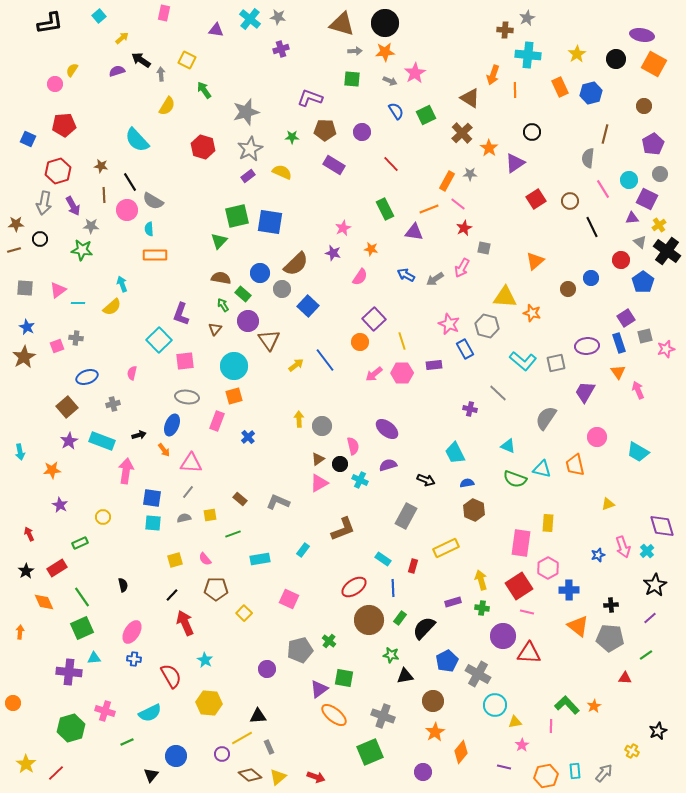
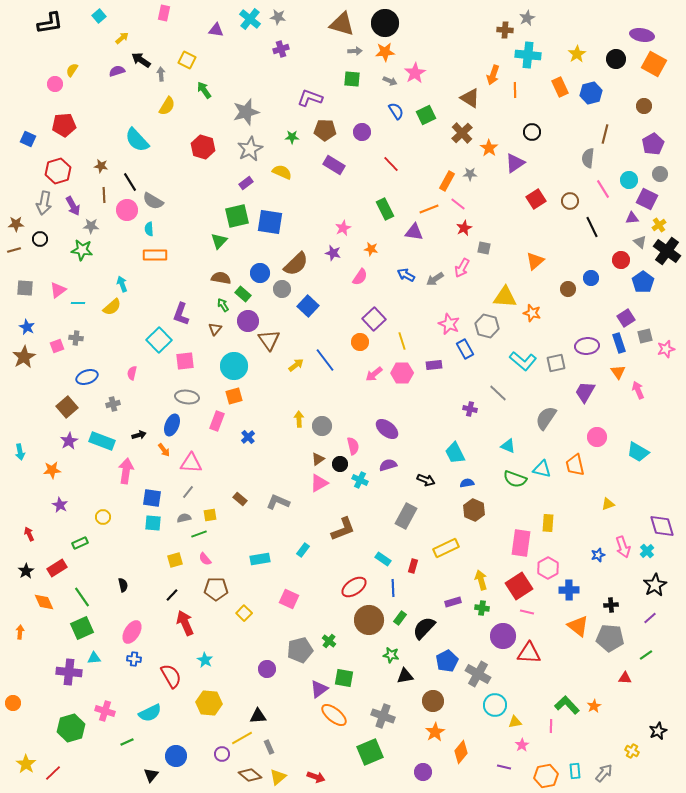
purple rectangle at (248, 176): moved 2 px left, 7 px down
green line at (233, 534): moved 34 px left
red line at (56, 773): moved 3 px left
